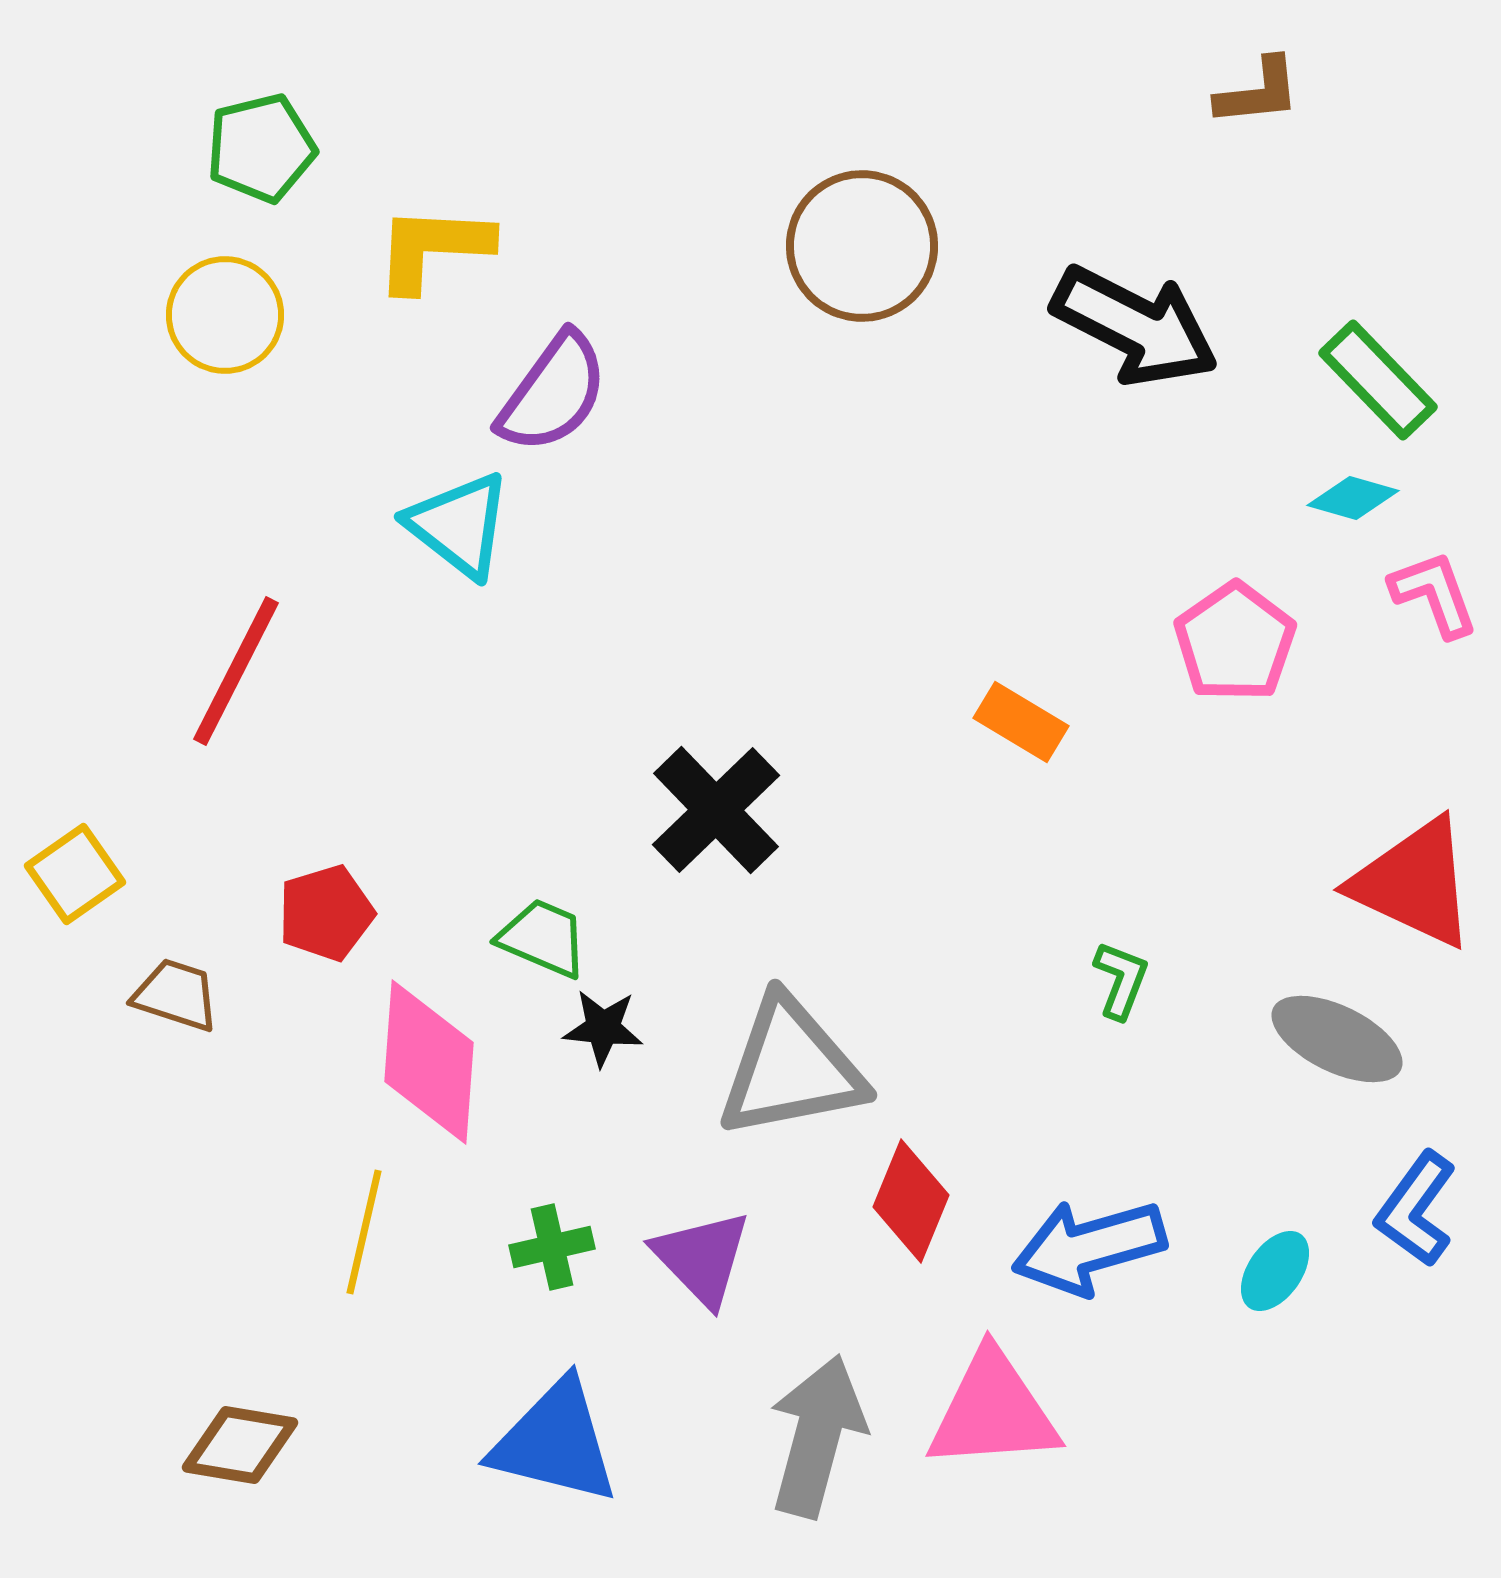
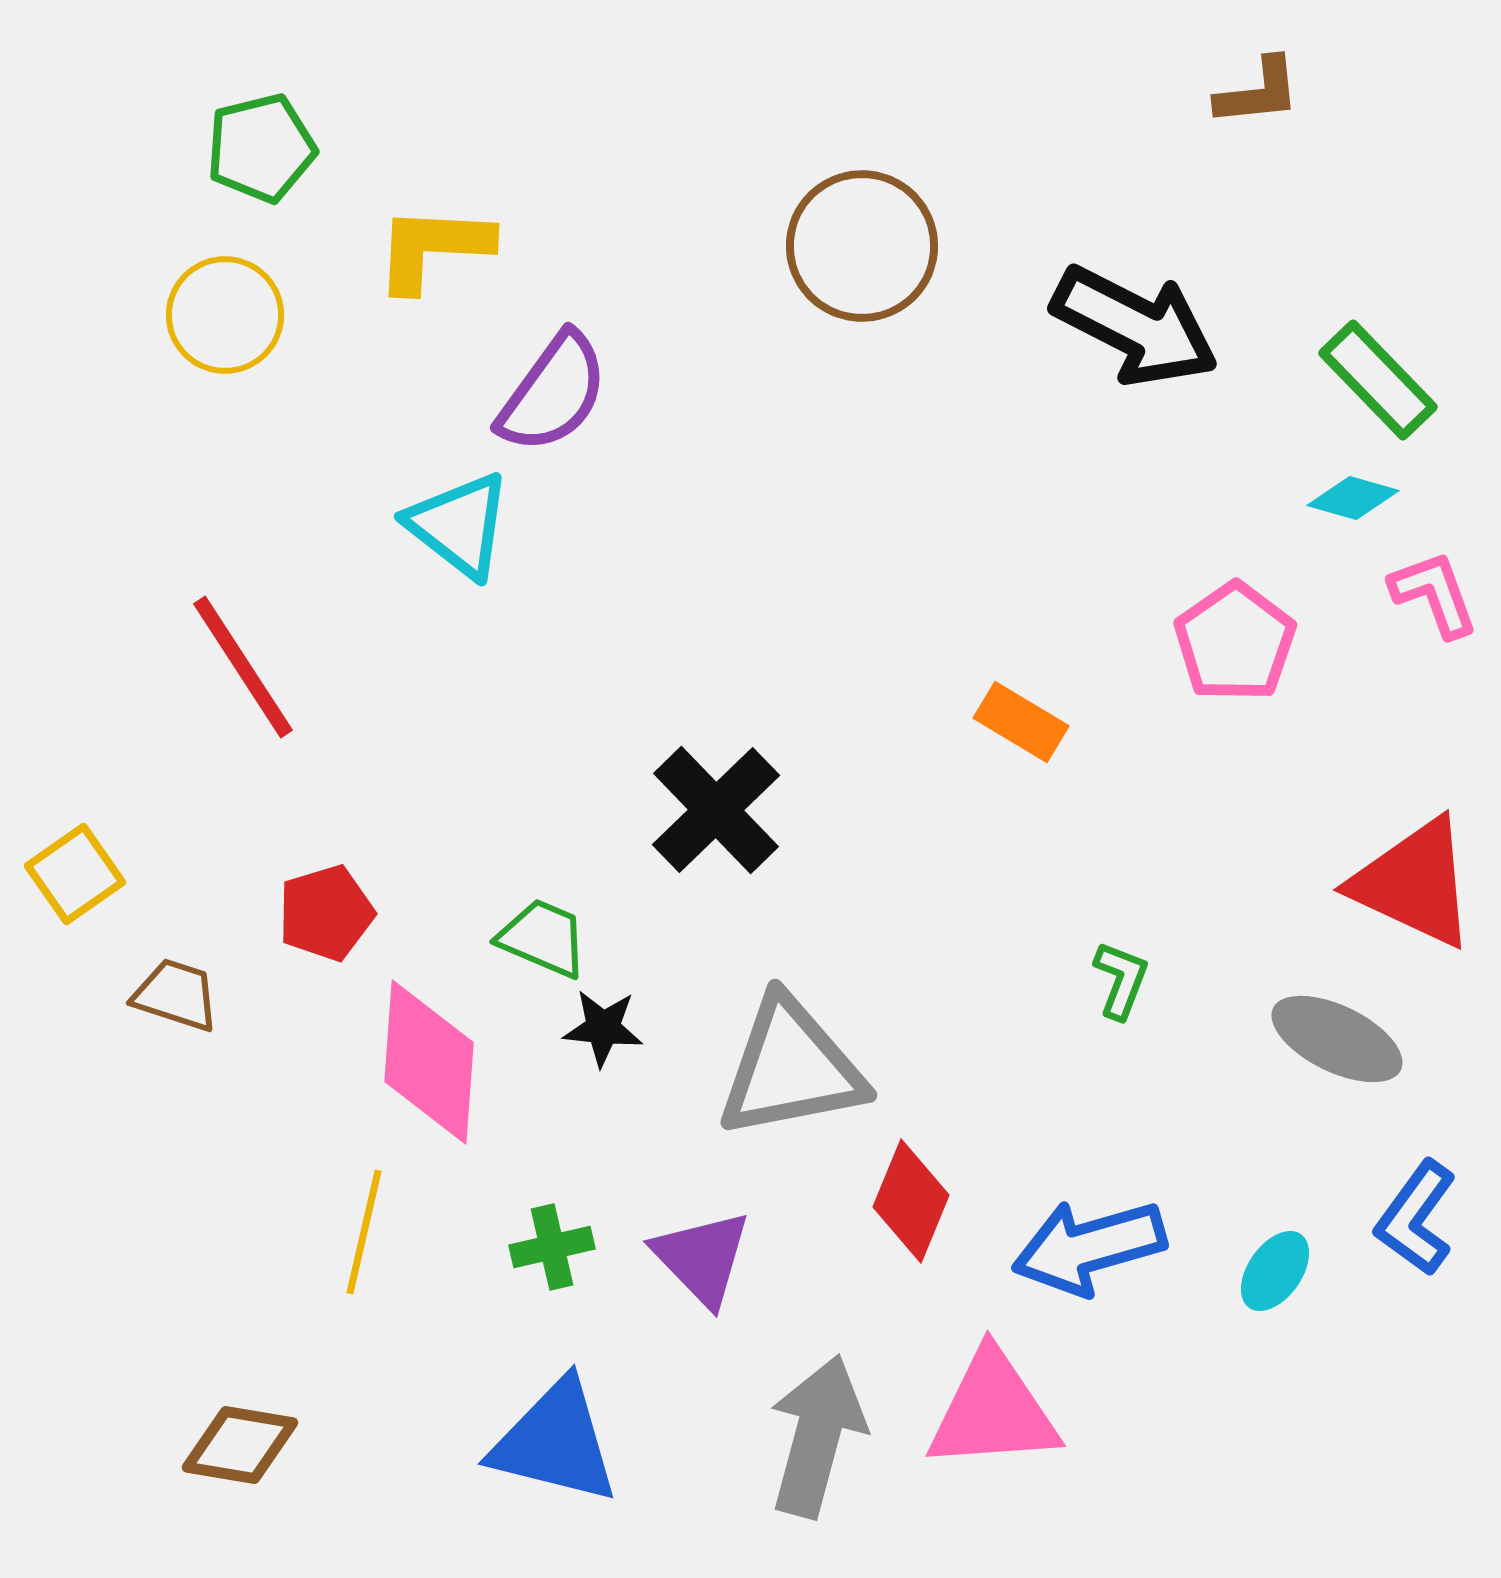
red line: moved 7 px right, 4 px up; rotated 60 degrees counterclockwise
blue L-shape: moved 9 px down
